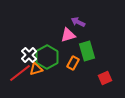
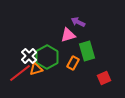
white cross: moved 1 px down
red square: moved 1 px left
